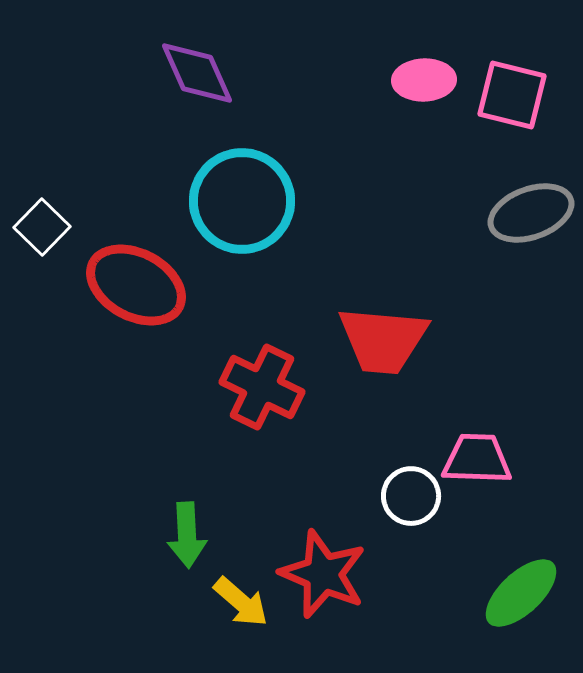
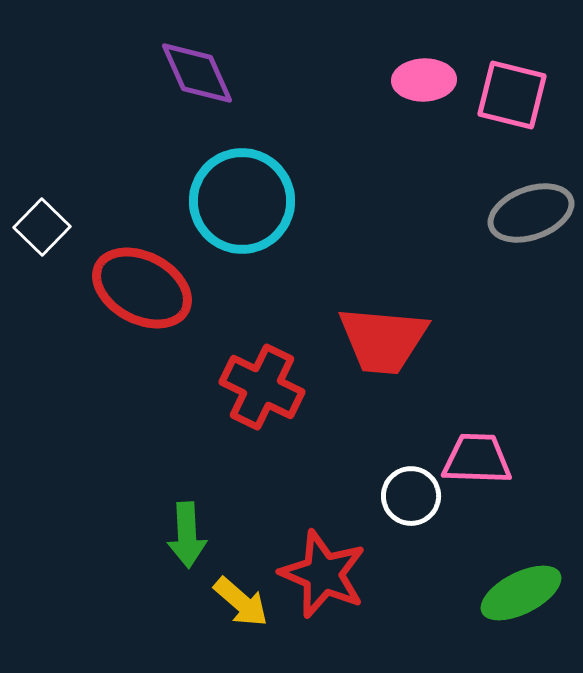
red ellipse: moved 6 px right, 3 px down
green ellipse: rotated 16 degrees clockwise
